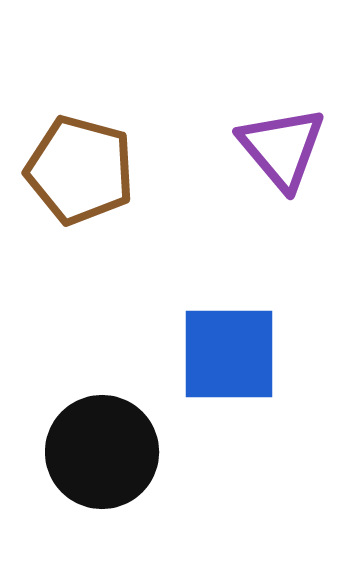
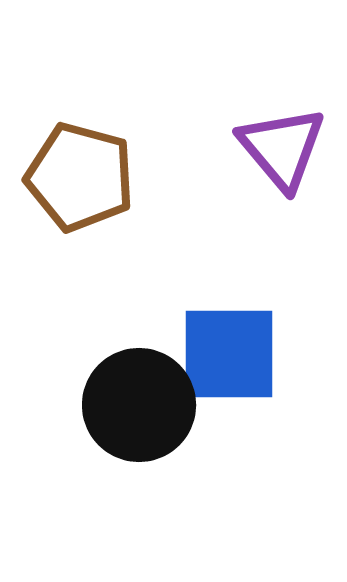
brown pentagon: moved 7 px down
black circle: moved 37 px right, 47 px up
